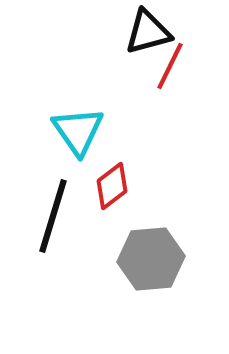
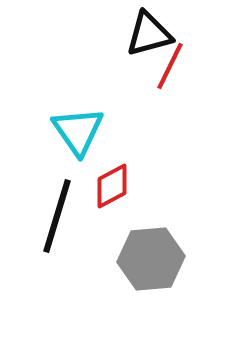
black triangle: moved 1 px right, 2 px down
red diamond: rotated 9 degrees clockwise
black line: moved 4 px right
